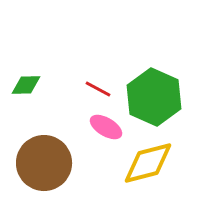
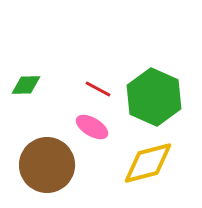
pink ellipse: moved 14 px left
brown circle: moved 3 px right, 2 px down
